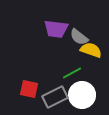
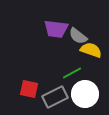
gray semicircle: moved 1 px left, 1 px up
white circle: moved 3 px right, 1 px up
